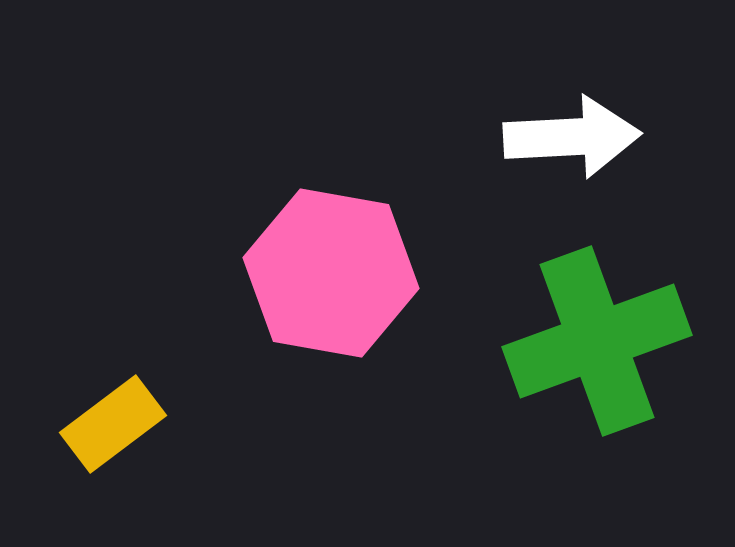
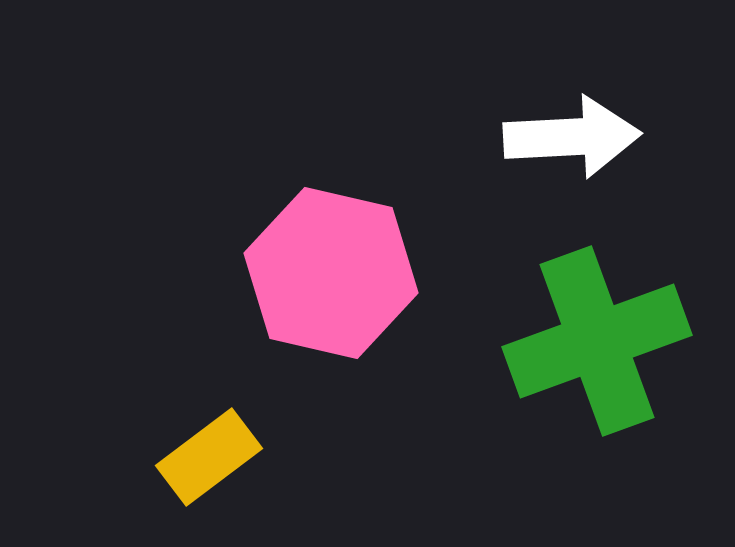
pink hexagon: rotated 3 degrees clockwise
yellow rectangle: moved 96 px right, 33 px down
